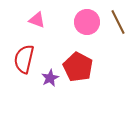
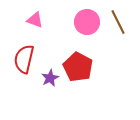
pink triangle: moved 2 px left
